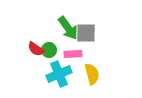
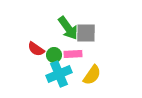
green circle: moved 5 px right, 5 px down
yellow semicircle: moved 1 px down; rotated 50 degrees clockwise
